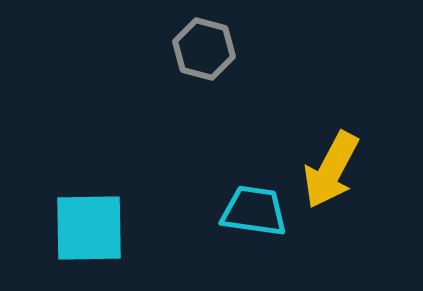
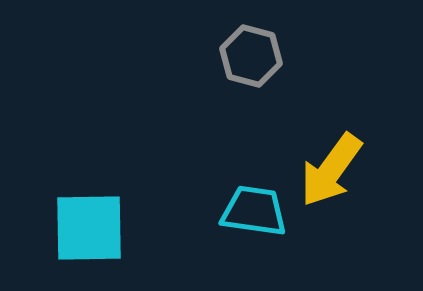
gray hexagon: moved 47 px right, 7 px down
yellow arrow: rotated 8 degrees clockwise
